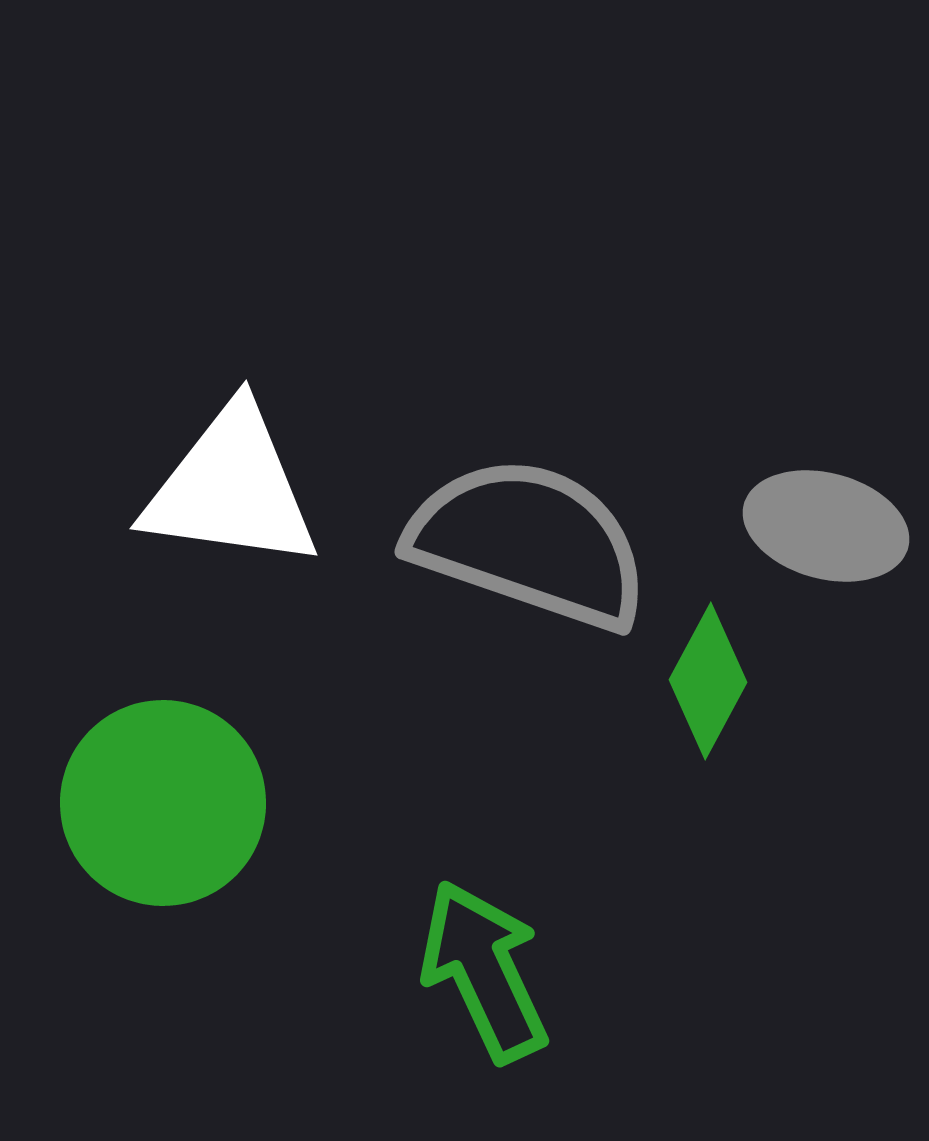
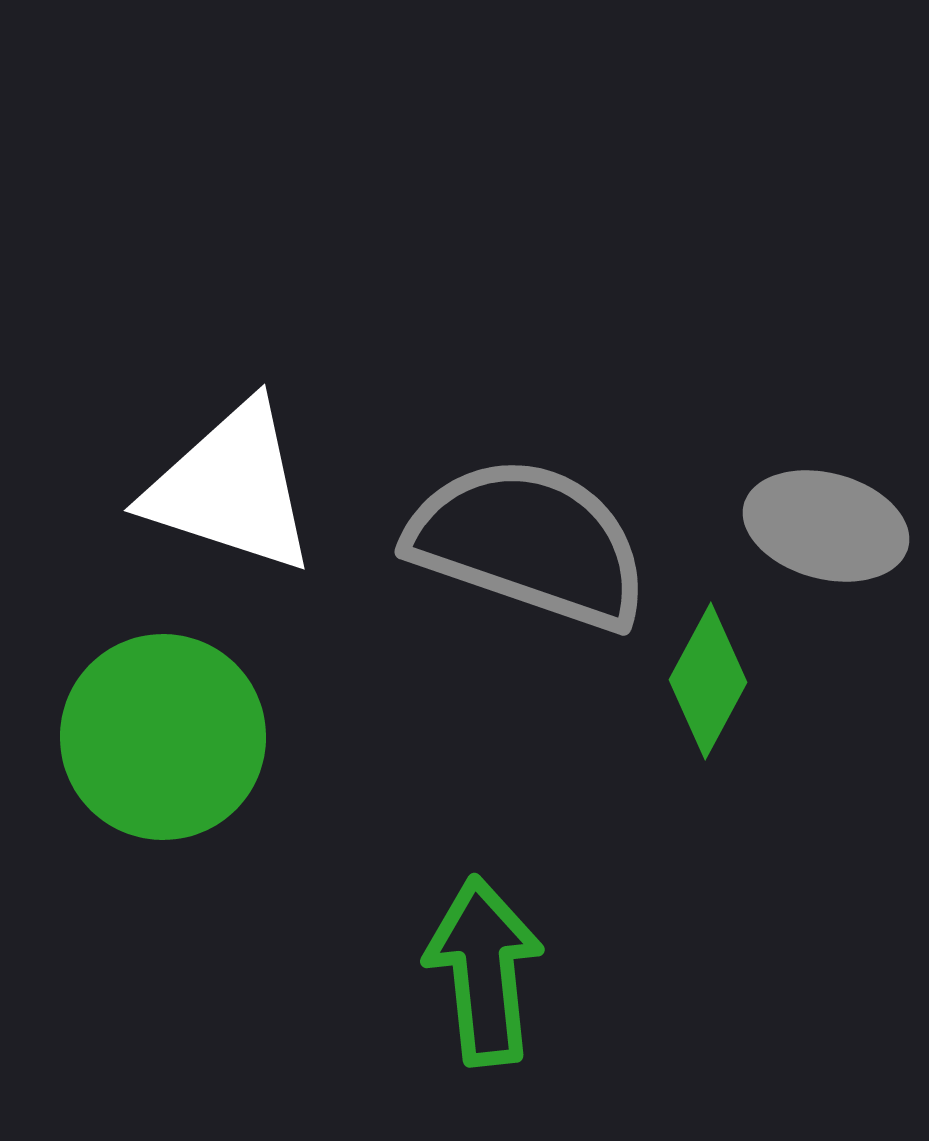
white triangle: rotated 10 degrees clockwise
green circle: moved 66 px up
green arrow: rotated 19 degrees clockwise
